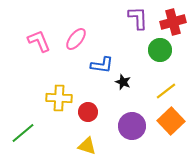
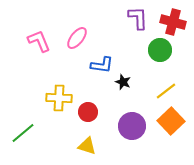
red cross: rotated 30 degrees clockwise
pink ellipse: moved 1 px right, 1 px up
